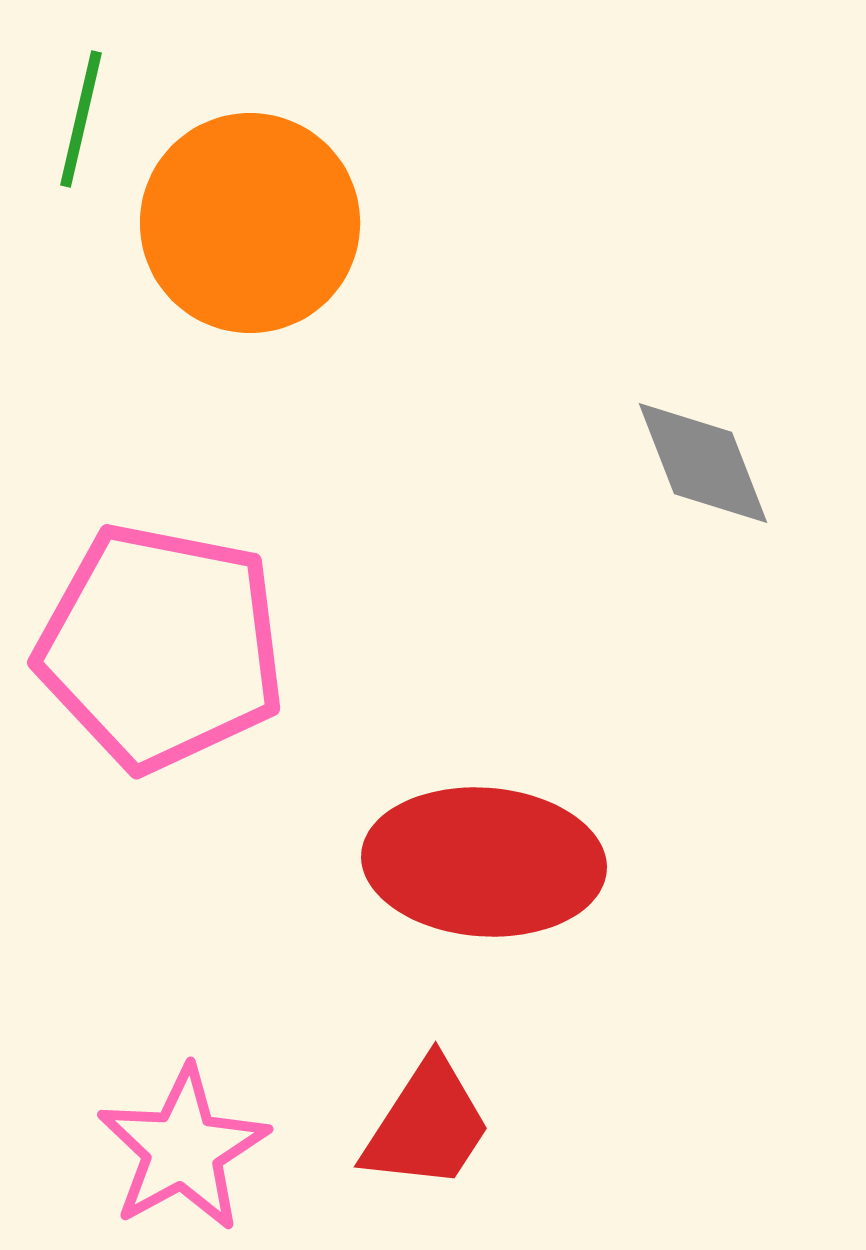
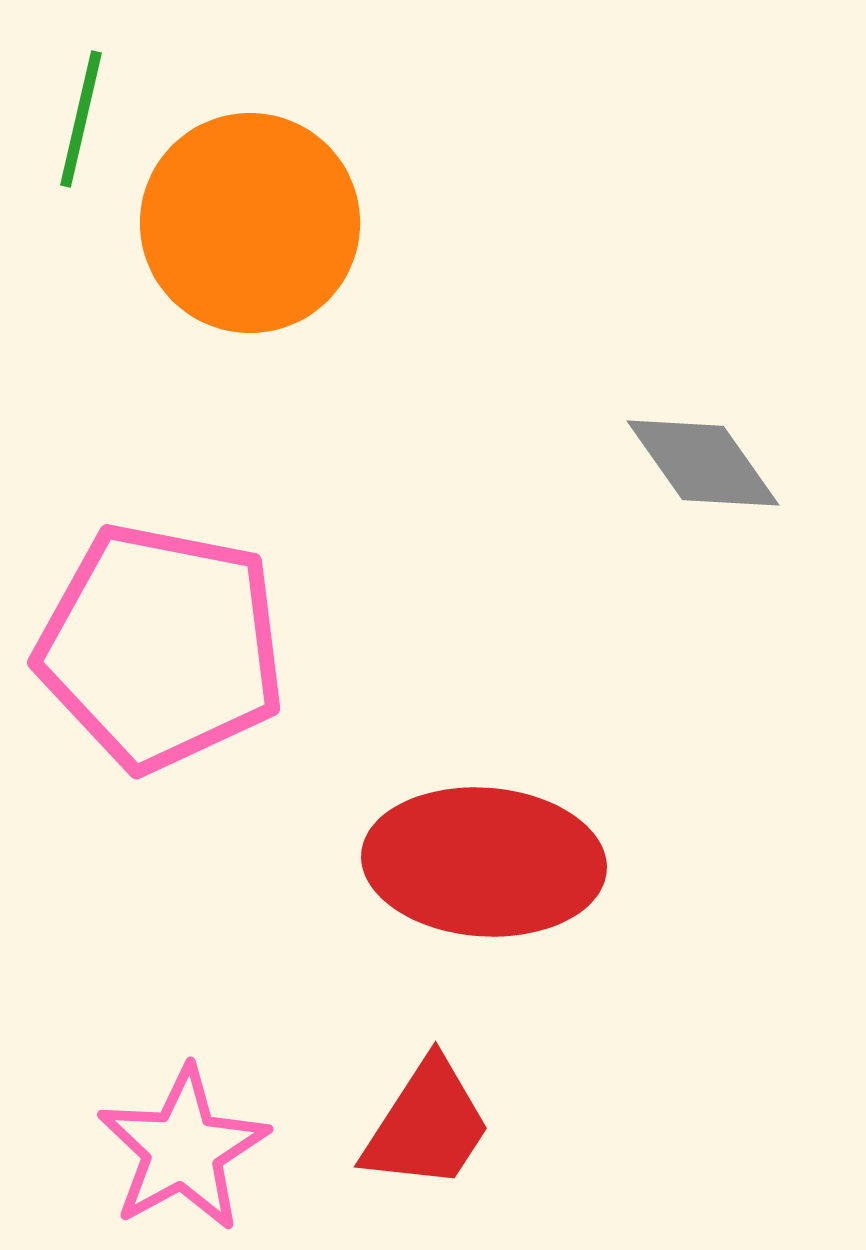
gray diamond: rotated 14 degrees counterclockwise
